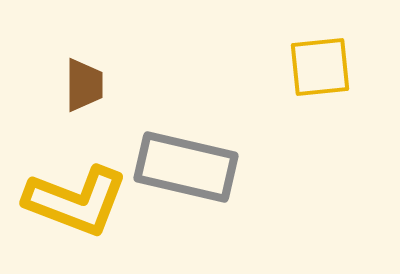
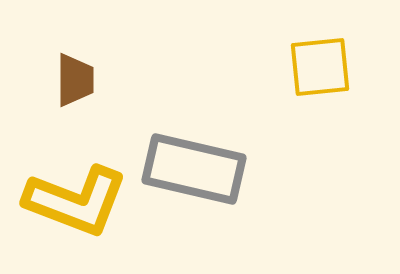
brown trapezoid: moved 9 px left, 5 px up
gray rectangle: moved 8 px right, 2 px down
